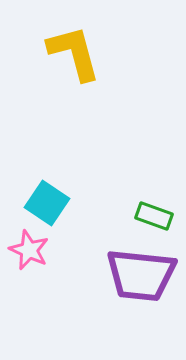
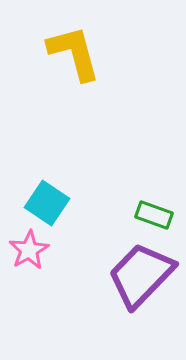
green rectangle: moved 1 px up
pink star: rotated 18 degrees clockwise
purple trapezoid: rotated 128 degrees clockwise
